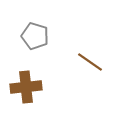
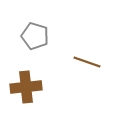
brown line: moved 3 px left; rotated 16 degrees counterclockwise
